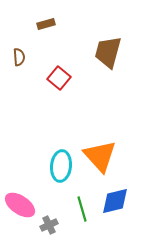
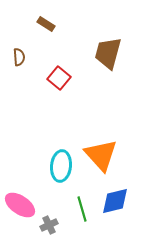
brown rectangle: rotated 48 degrees clockwise
brown trapezoid: moved 1 px down
orange triangle: moved 1 px right, 1 px up
